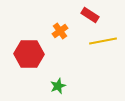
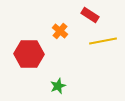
orange cross: rotated 14 degrees counterclockwise
